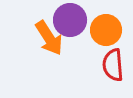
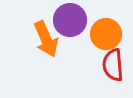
orange circle: moved 4 px down
orange arrow: moved 3 px left, 1 px down; rotated 9 degrees clockwise
